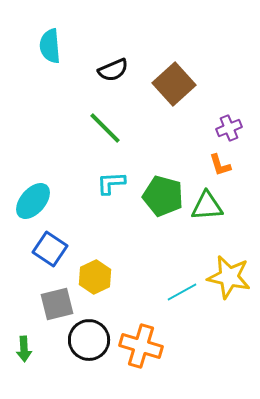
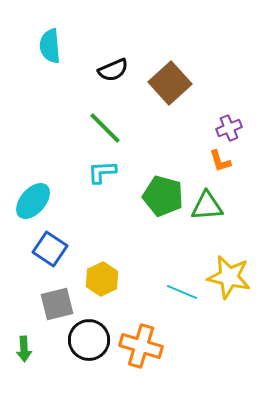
brown square: moved 4 px left, 1 px up
orange L-shape: moved 4 px up
cyan L-shape: moved 9 px left, 11 px up
yellow hexagon: moved 7 px right, 2 px down
cyan line: rotated 52 degrees clockwise
